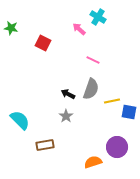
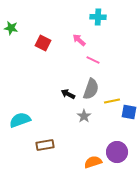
cyan cross: rotated 28 degrees counterclockwise
pink arrow: moved 11 px down
gray star: moved 18 px right
cyan semicircle: rotated 65 degrees counterclockwise
purple circle: moved 5 px down
